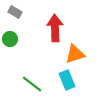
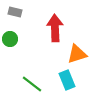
gray rectangle: rotated 16 degrees counterclockwise
orange triangle: moved 2 px right
